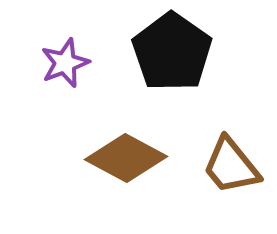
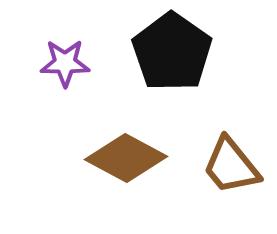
purple star: rotated 21 degrees clockwise
